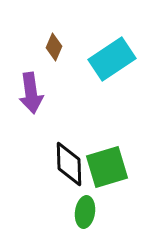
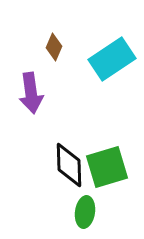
black diamond: moved 1 px down
